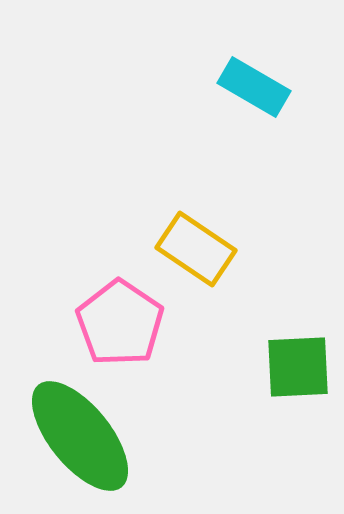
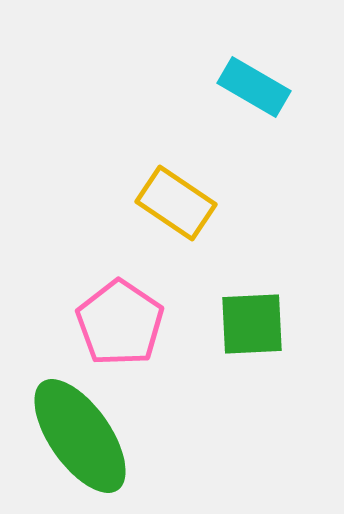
yellow rectangle: moved 20 px left, 46 px up
green square: moved 46 px left, 43 px up
green ellipse: rotated 4 degrees clockwise
